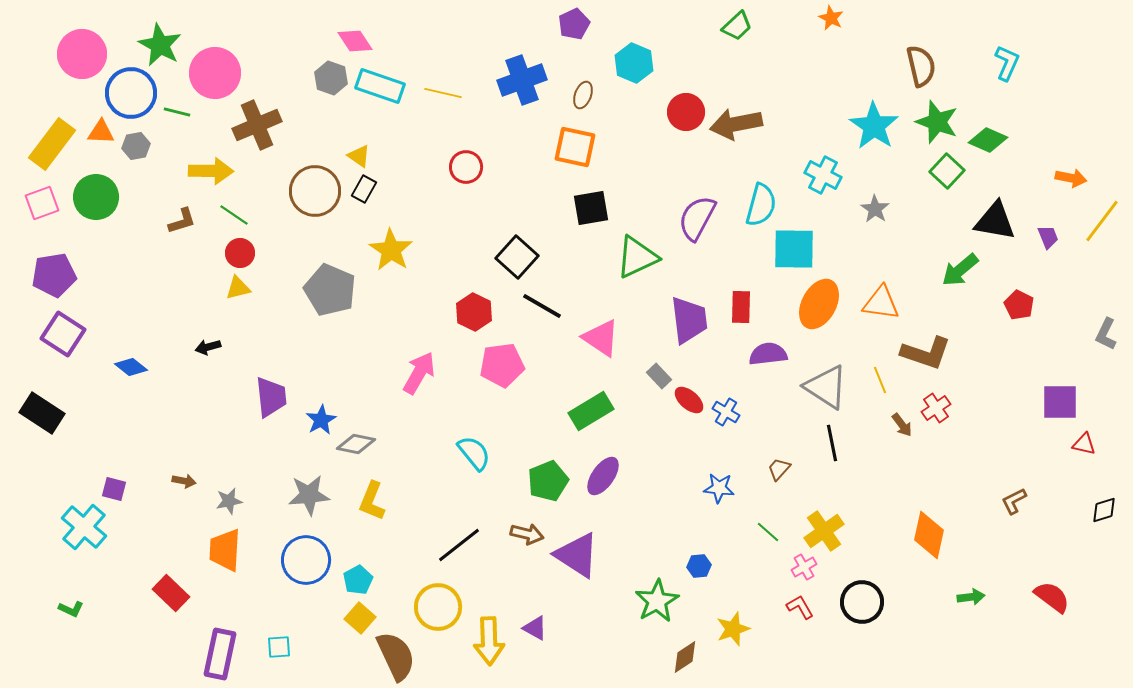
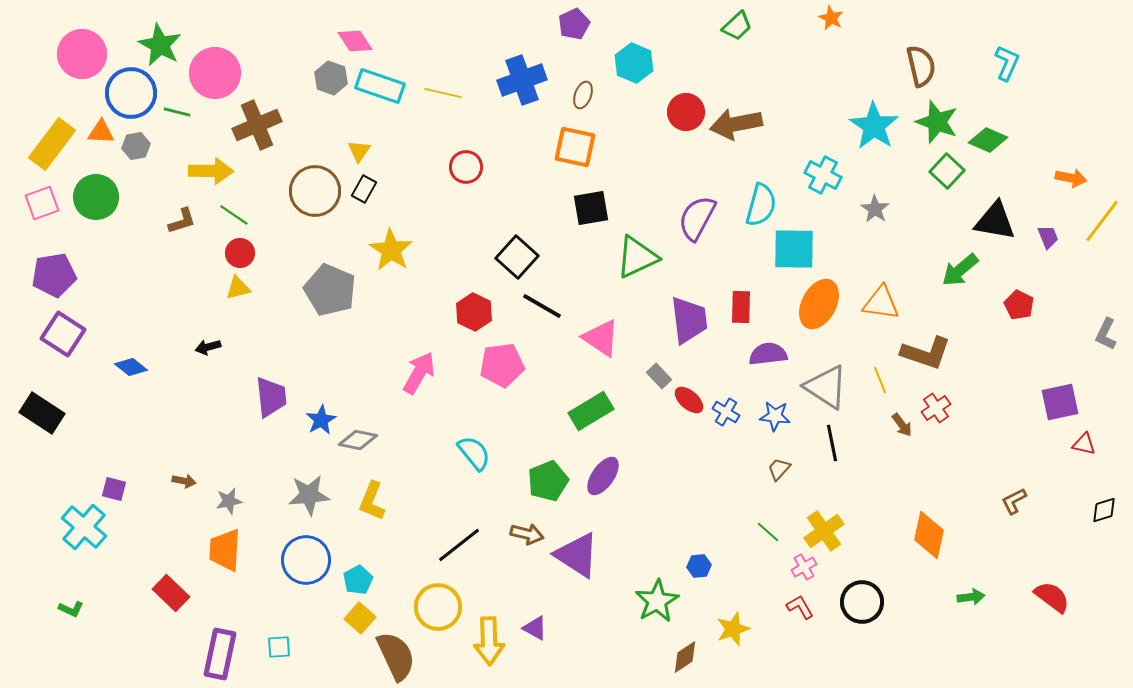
yellow triangle at (359, 156): moved 5 px up; rotated 30 degrees clockwise
purple square at (1060, 402): rotated 12 degrees counterclockwise
gray diamond at (356, 444): moved 2 px right, 4 px up
blue star at (719, 488): moved 56 px right, 72 px up
